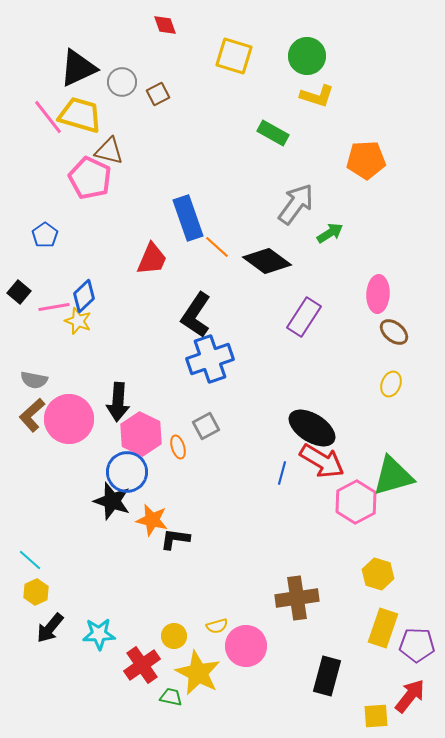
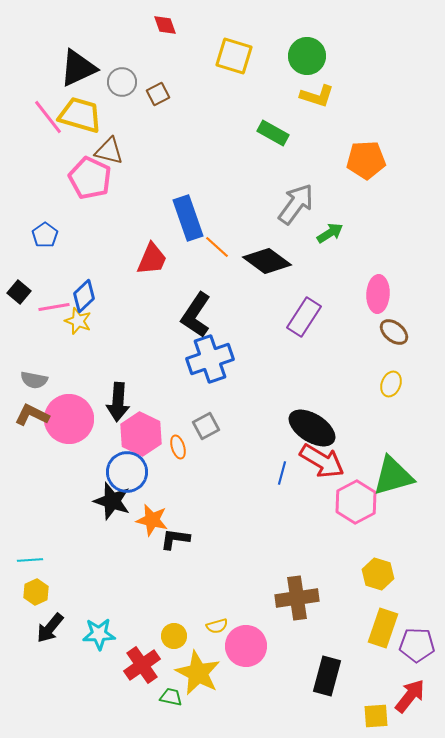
brown L-shape at (32, 415): rotated 68 degrees clockwise
cyan line at (30, 560): rotated 45 degrees counterclockwise
